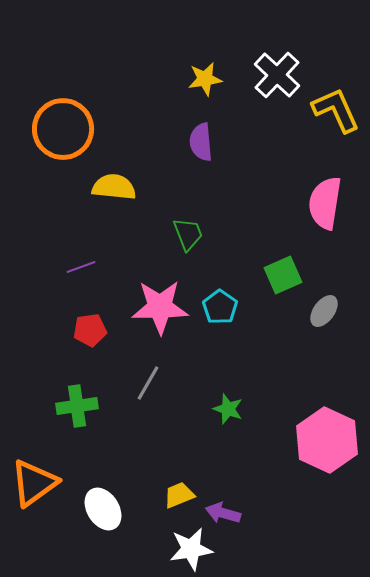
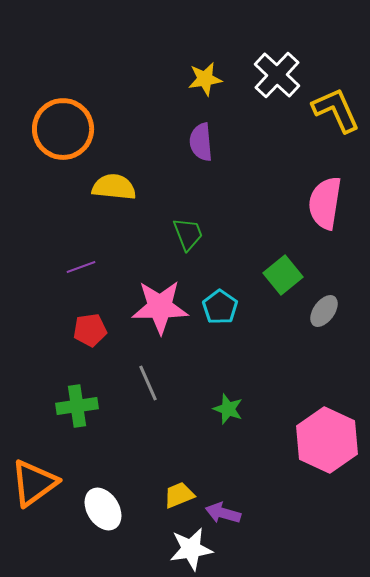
green square: rotated 15 degrees counterclockwise
gray line: rotated 54 degrees counterclockwise
